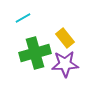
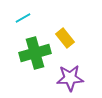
purple star: moved 5 px right, 14 px down
